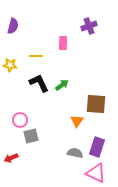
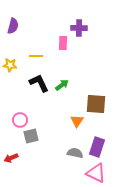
purple cross: moved 10 px left, 2 px down; rotated 21 degrees clockwise
